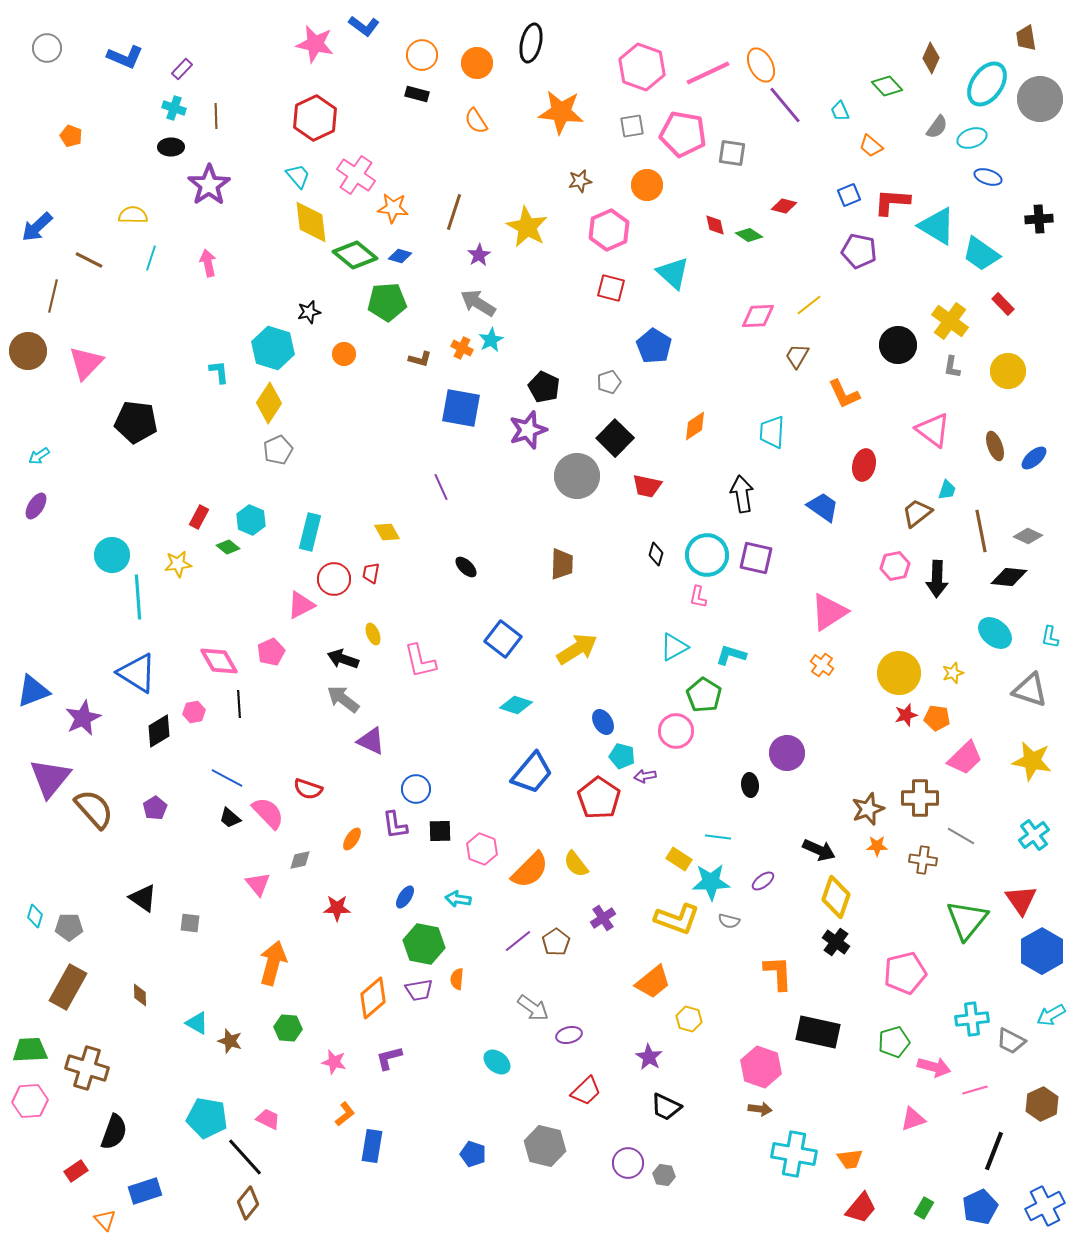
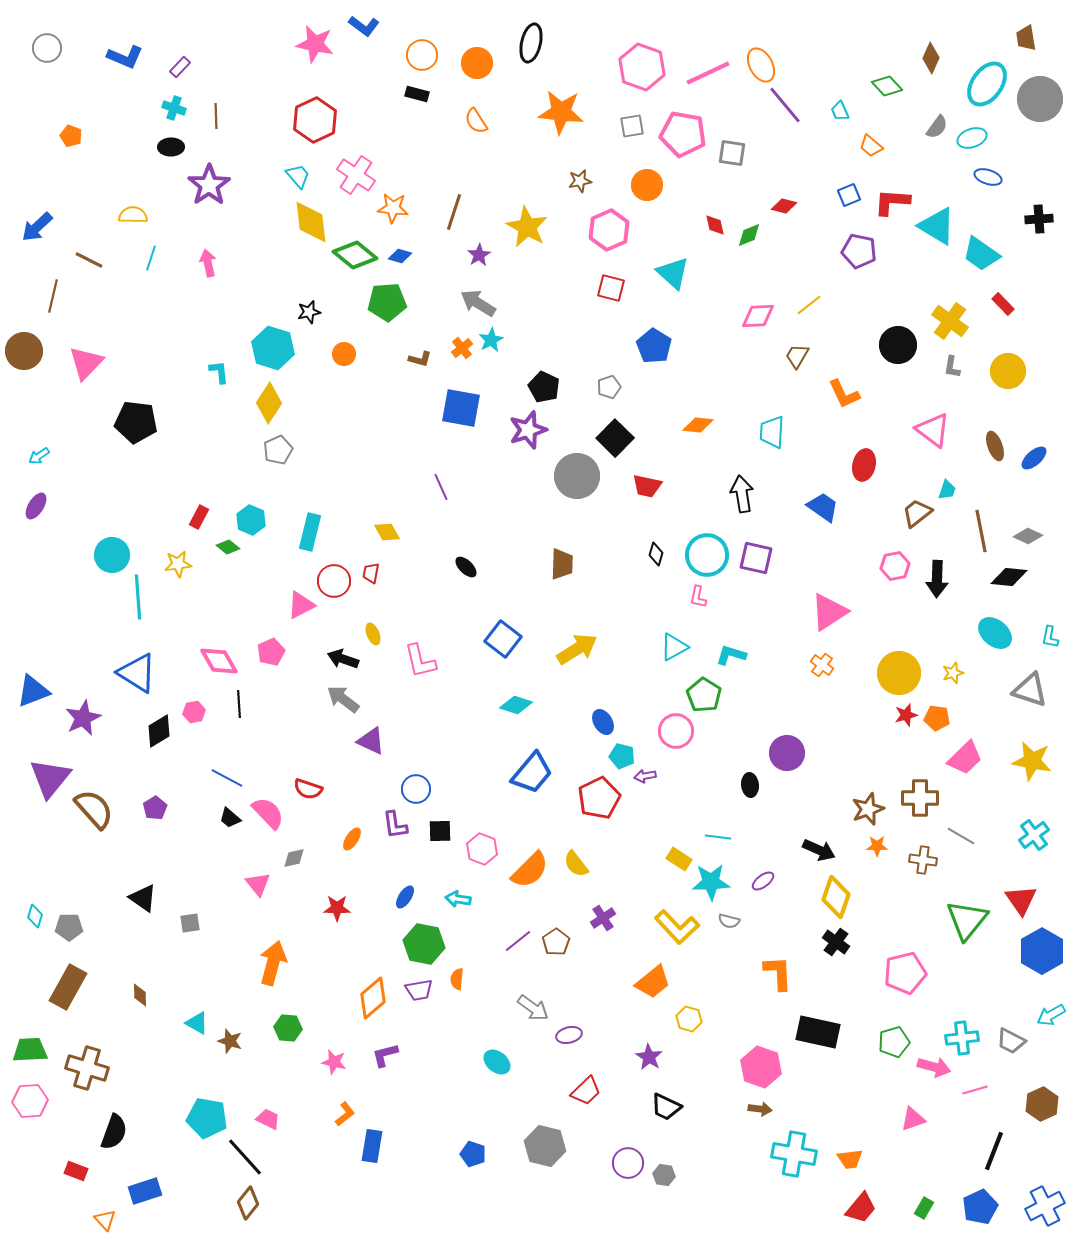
purple rectangle at (182, 69): moved 2 px left, 2 px up
red hexagon at (315, 118): moved 2 px down
green diamond at (749, 235): rotated 56 degrees counterclockwise
orange cross at (462, 348): rotated 25 degrees clockwise
brown circle at (28, 351): moved 4 px left
gray pentagon at (609, 382): moved 5 px down
orange diamond at (695, 426): moved 3 px right, 1 px up; rotated 40 degrees clockwise
red circle at (334, 579): moved 2 px down
red pentagon at (599, 798): rotated 12 degrees clockwise
gray diamond at (300, 860): moved 6 px left, 2 px up
yellow L-shape at (677, 919): moved 8 px down; rotated 27 degrees clockwise
gray square at (190, 923): rotated 15 degrees counterclockwise
cyan cross at (972, 1019): moved 10 px left, 19 px down
purple L-shape at (389, 1058): moved 4 px left, 3 px up
red rectangle at (76, 1171): rotated 55 degrees clockwise
